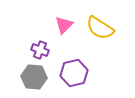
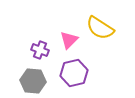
pink triangle: moved 5 px right, 15 px down
gray hexagon: moved 1 px left, 4 px down
